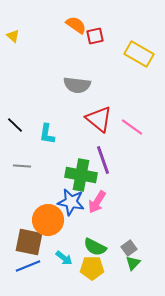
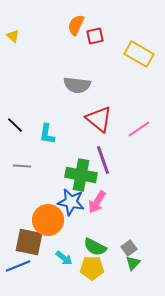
orange semicircle: rotated 100 degrees counterclockwise
pink line: moved 7 px right, 2 px down; rotated 70 degrees counterclockwise
blue line: moved 10 px left
